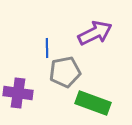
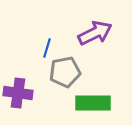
blue line: rotated 18 degrees clockwise
green rectangle: rotated 20 degrees counterclockwise
